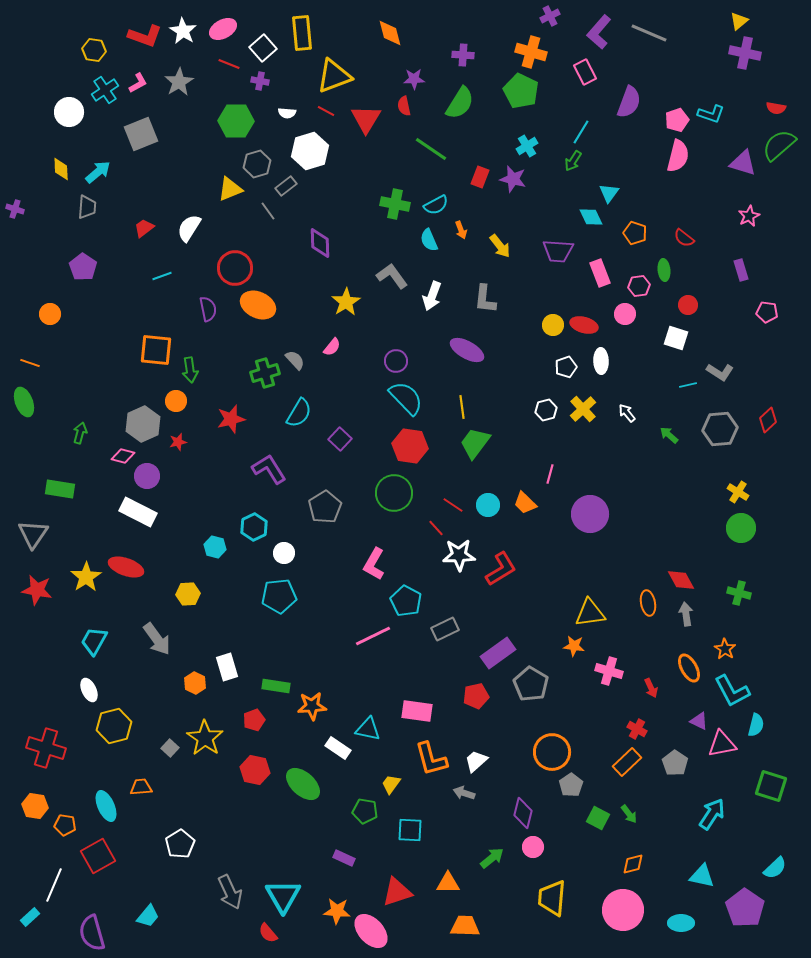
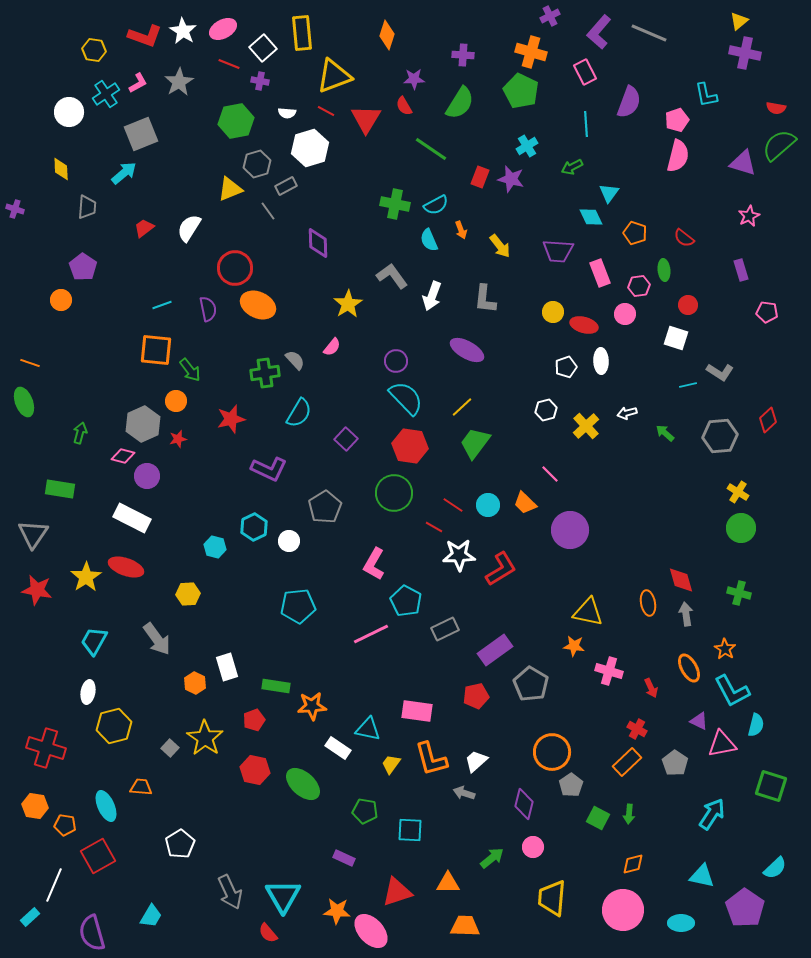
orange diamond at (390, 33): moved 3 px left, 2 px down; rotated 32 degrees clockwise
cyan cross at (105, 90): moved 1 px right, 4 px down
red semicircle at (404, 106): rotated 18 degrees counterclockwise
cyan L-shape at (711, 114): moved 5 px left, 19 px up; rotated 60 degrees clockwise
green hexagon at (236, 121): rotated 12 degrees counterclockwise
cyan line at (581, 132): moved 5 px right, 8 px up; rotated 35 degrees counterclockwise
white hexagon at (310, 151): moved 3 px up
green arrow at (573, 161): moved 1 px left, 6 px down; rotated 30 degrees clockwise
cyan arrow at (98, 172): moved 26 px right, 1 px down
purple star at (513, 179): moved 2 px left
gray rectangle at (286, 186): rotated 10 degrees clockwise
purple diamond at (320, 243): moved 2 px left
cyan line at (162, 276): moved 29 px down
yellow star at (346, 302): moved 2 px right, 2 px down
orange circle at (50, 314): moved 11 px right, 14 px up
yellow circle at (553, 325): moved 13 px up
green arrow at (190, 370): rotated 30 degrees counterclockwise
green cross at (265, 373): rotated 8 degrees clockwise
yellow line at (462, 407): rotated 55 degrees clockwise
yellow cross at (583, 409): moved 3 px right, 17 px down
white arrow at (627, 413): rotated 66 degrees counterclockwise
gray hexagon at (720, 429): moved 7 px down
green arrow at (669, 435): moved 4 px left, 2 px up
purple square at (340, 439): moved 6 px right
red star at (178, 442): moved 3 px up
purple L-shape at (269, 469): rotated 147 degrees clockwise
pink line at (550, 474): rotated 60 degrees counterclockwise
white rectangle at (138, 512): moved 6 px left, 6 px down
purple circle at (590, 514): moved 20 px left, 16 px down
red line at (436, 528): moved 2 px left, 1 px up; rotated 18 degrees counterclockwise
white circle at (284, 553): moved 5 px right, 12 px up
red diamond at (681, 580): rotated 12 degrees clockwise
cyan pentagon at (279, 596): moved 19 px right, 10 px down
yellow triangle at (590, 613): moved 2 px left, 1 px up; rotated 20 degrees clockwise
pink line at (373, 636): moved 2 px left, 2 px up
purple rectangle at (498, 653): moved 3 px left, 3 px up
white ellipse at (89, 690): moved 1 px left, 2 px down; rotated 35 degrees clockwise
yellow trapezoid at (391, 784): moved 20 px up
orange trapezoid at (141, 787): rotated 10 degrees clockwise
purple diamond at (523, 813): moved 1 px right, 9 px up
green arrow at (629, 814): rotated 42 degrees clockwise
cyan trapezoid at (148, 916): moved 3 px right; rotated 10 degrees counterclockwise
